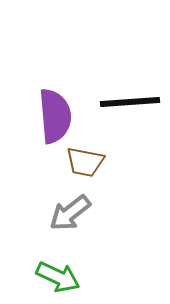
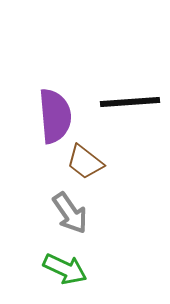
brown trapezoid: rotated 27 degrees clockwise
gray arrow: rotated 87 degrees counterclockwise
green arrow: moved 7 px right, 8 px up
